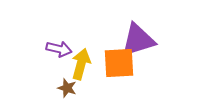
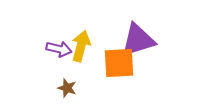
yellow arrow: moved 18 px up
